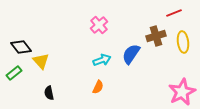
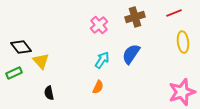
brown cross: moved 21 px left, 19 px up
cyan arrow: rotated 36 degrees counterclockwise
green rectangle: rotated 14 degrees clockwise
pink star: rotated 8 degrees clockwise
